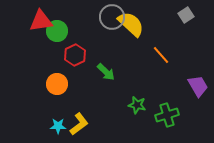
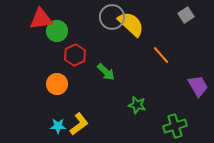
red triangle: moved 2 px up
green cross: moved 8 px right, 11 px down
